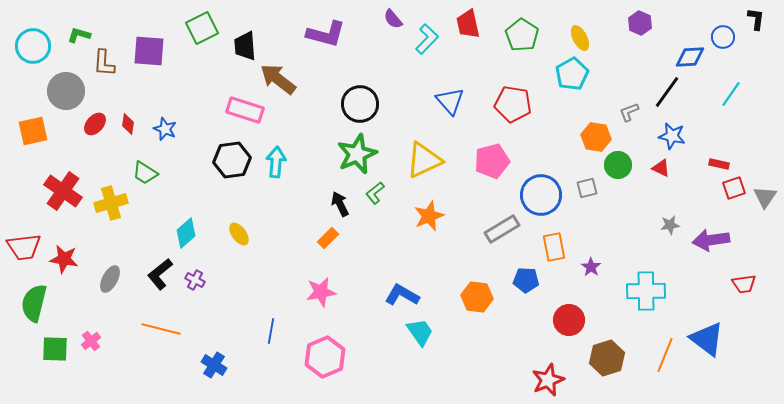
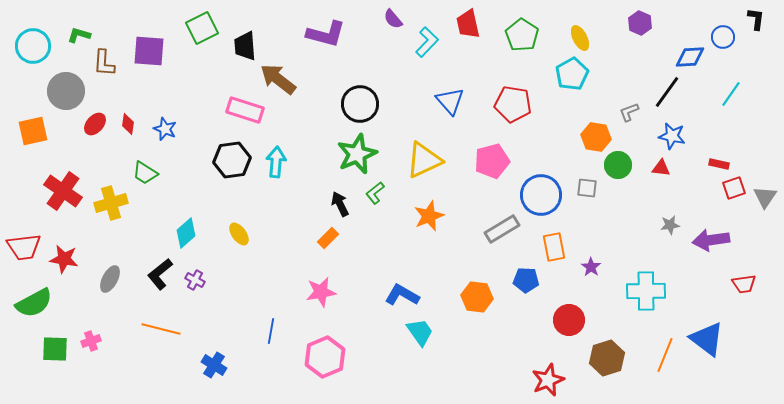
cyan L-shape at (427, 39): moved 3 px down
red triangle at (661, 168): rotated 18 degrees counterclockwise
gray square at (587, 188): rotated 20 degrees clockwise
green semicircle at (34, 303): rotated 132 degrees counterclockwise
pink cross at (91, 341): rotated 18 degrees clockwise
